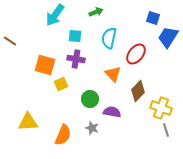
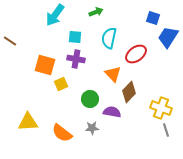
cyan square: moved 1 px down
red ellipse: rotated 15 degrees clockwise
brown diamond: moved 9 px left, 1 px down
gray star: rotated 24 degrees counterclockwise
orange semicircle: moved 1 px left, 2 px up; rotated 105 degrees clockwise
